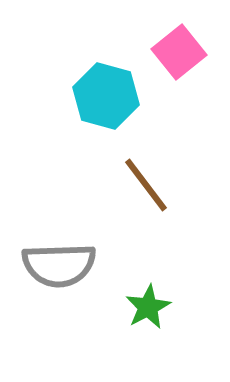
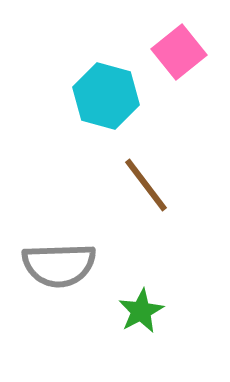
green star: moved 7 px left, 4 px down
